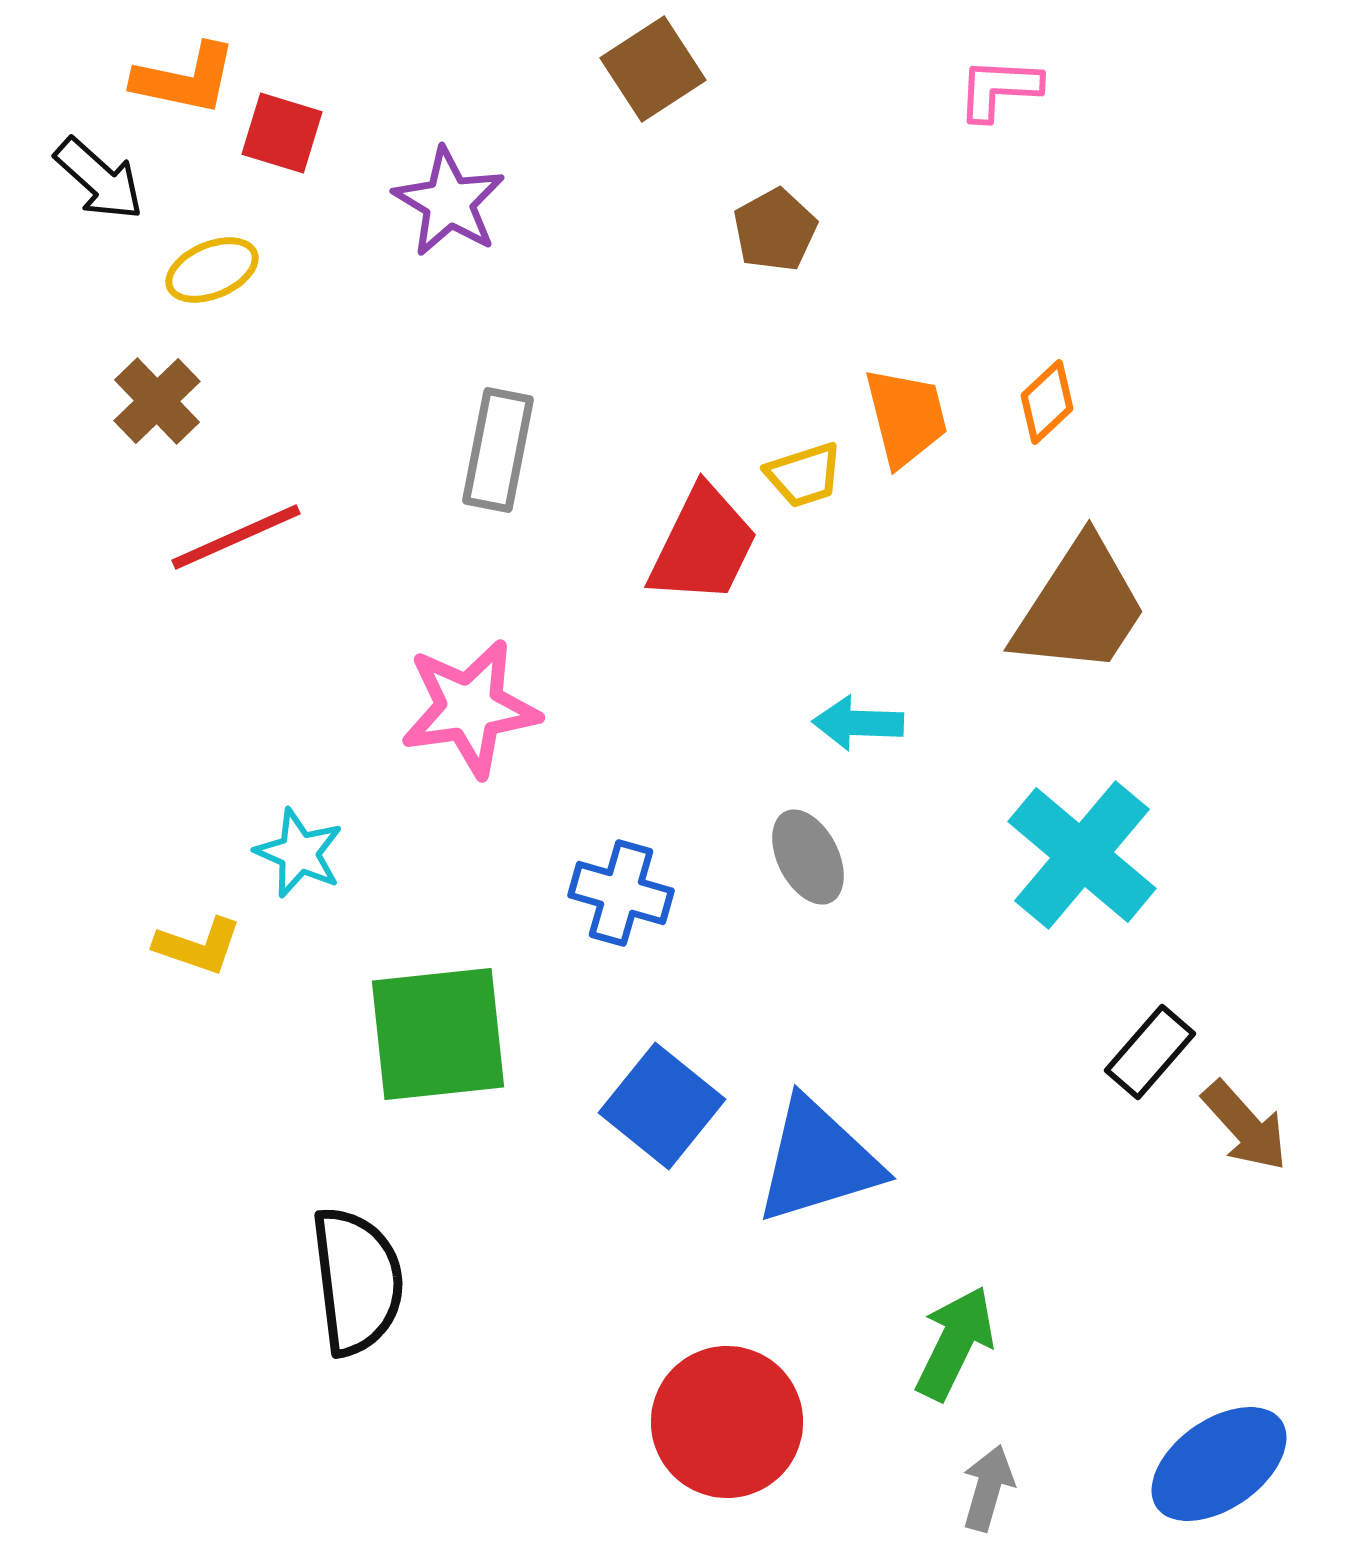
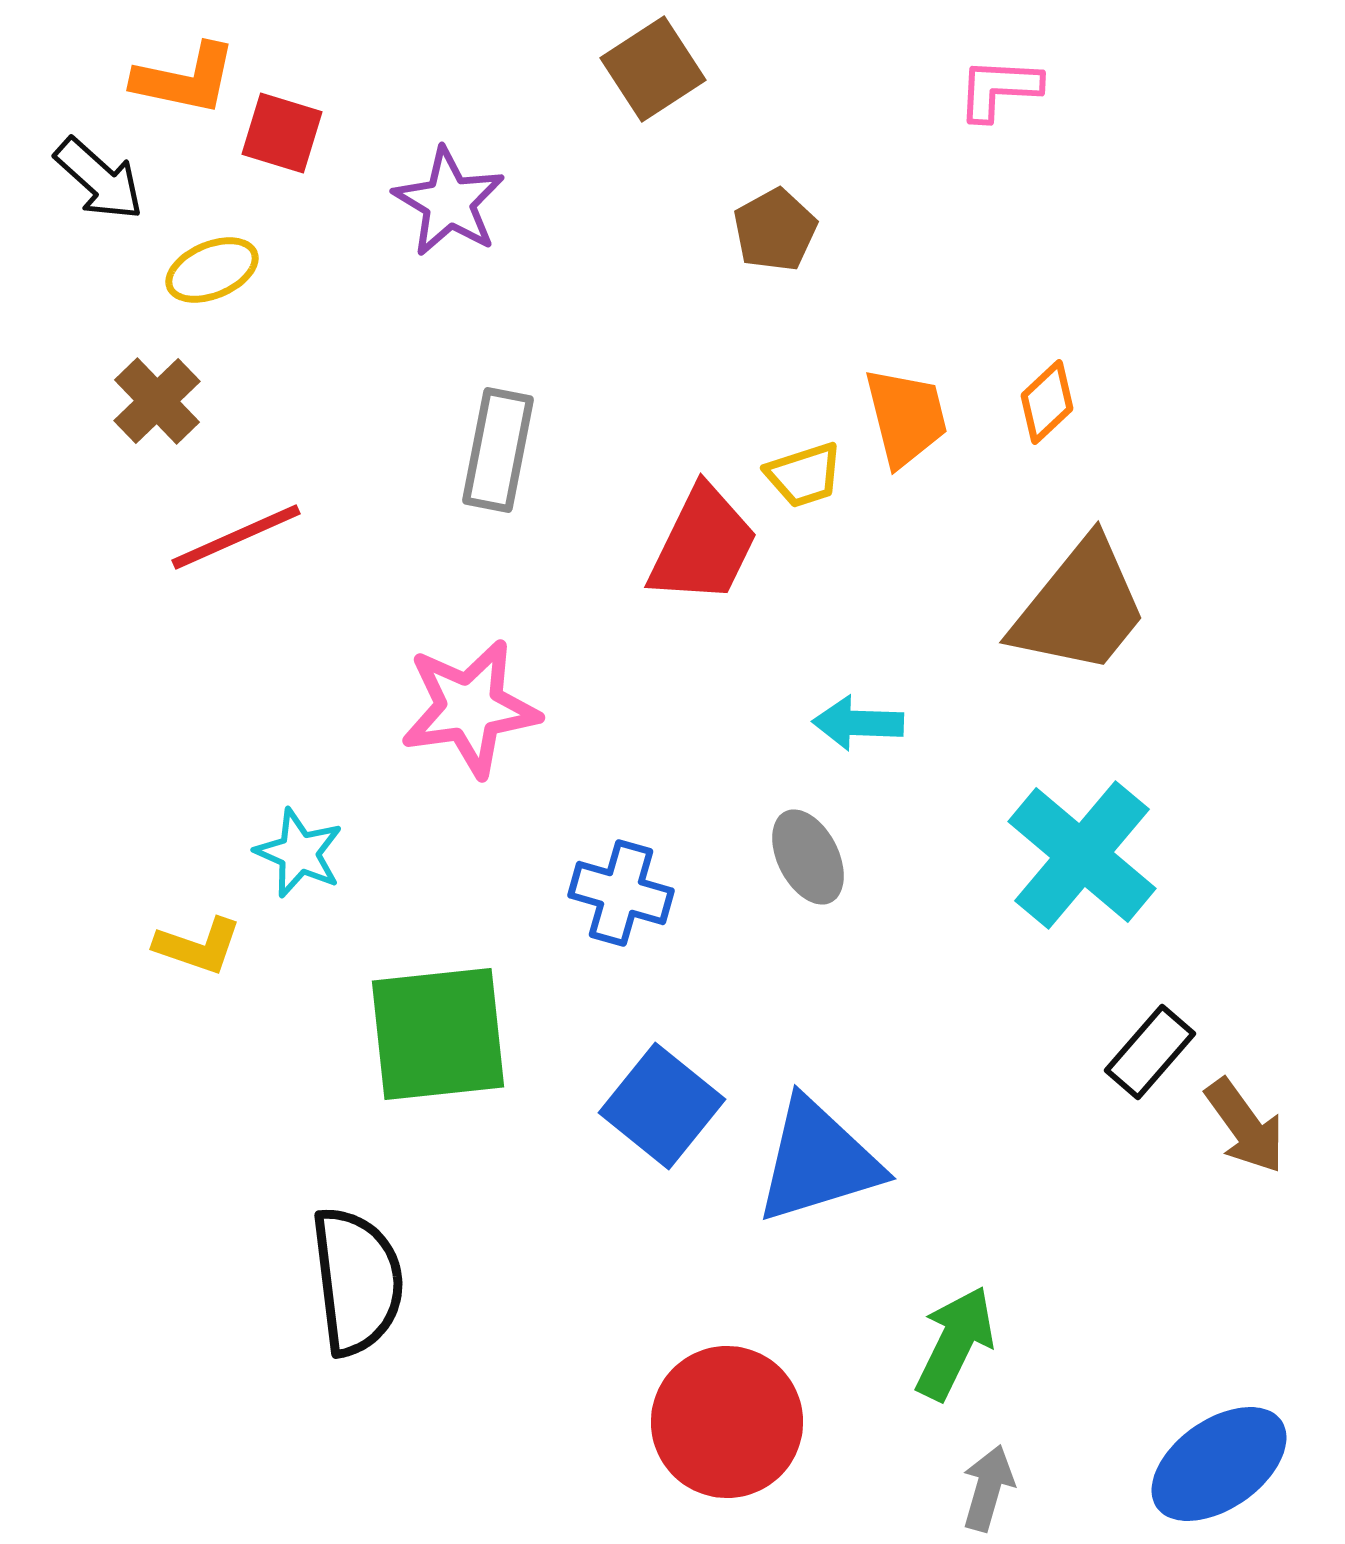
brown trapezoid: rotated 6 degrees clockwise
brown arrow: rotated 6 degrees clockwise
